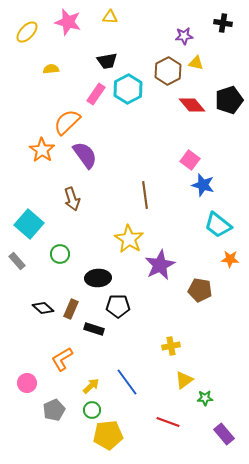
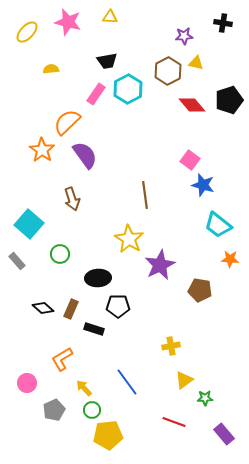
yellow arrow at (91, 386): moved 7 px left, 2 px down; rotated 90 degrees counterclockwise
red line at (168, 422): moved 6 px right
